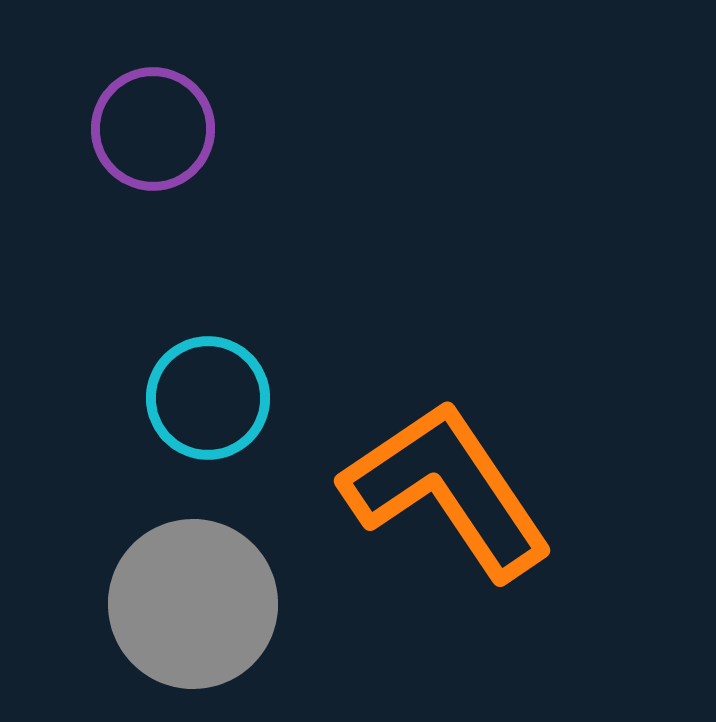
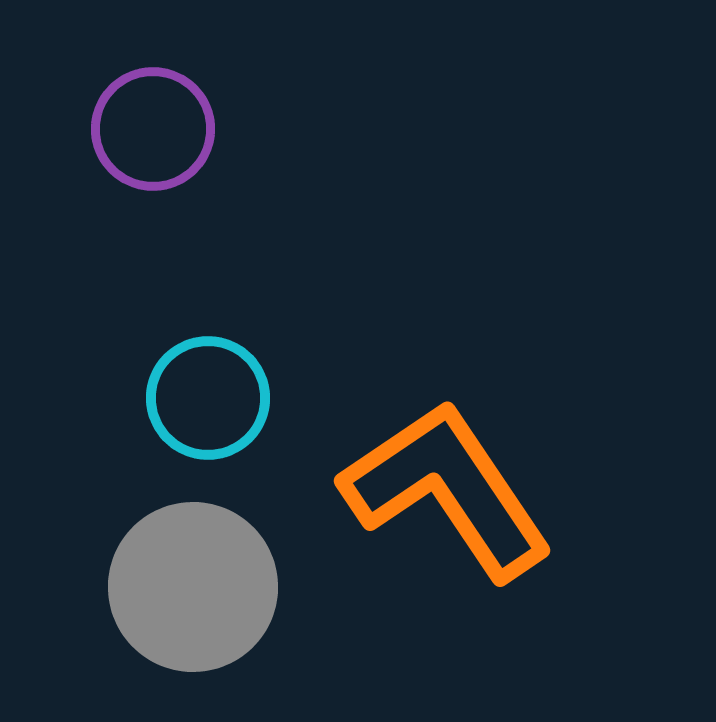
gray circle: moved 17 px up
